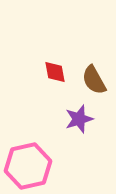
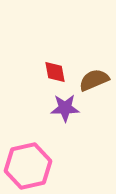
brown semicircle: rotated 96 degrees clockwise
purple star: moved 14 px left, 11 px up; rotated 16 degrees clockwise
